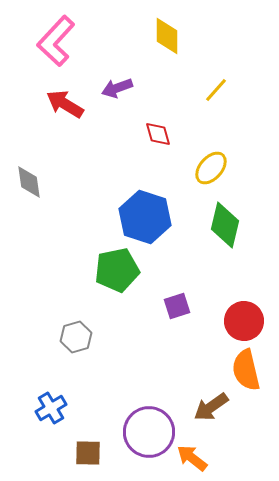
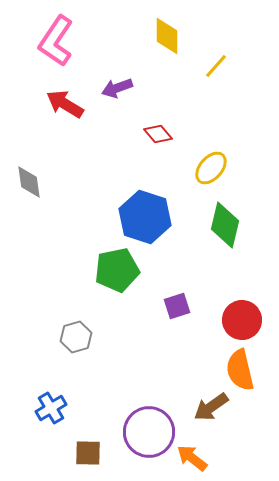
pink L-shape: rotated 9 degrees counterclockwise
yellow line: moved 24 px up
red diamond: rotated 24 degrees counterclockwise
red circle: moved 2 px left, 1 px up
orange semicircle: moved 6 px left
